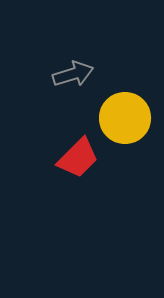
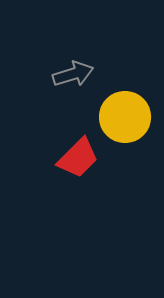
yellow circle: moved 1 px up
